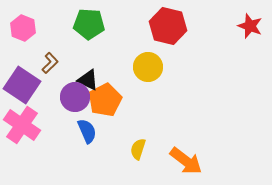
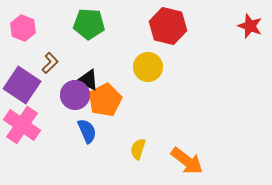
purple circle: moved 2 px up
orange arrow: moved 1 px right
